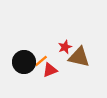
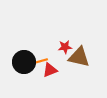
red star: rotated 16 degrees clockwise
orange line: rotated 24 degrees clockwise
